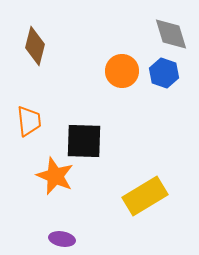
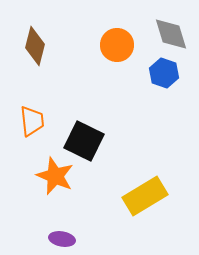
orange circle: moved 5 px left, 26 px up
orange trapezoid: moved 3 px right
black square: rotated 24 degrees clockwise
